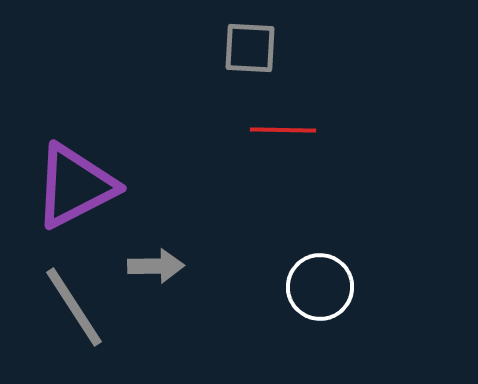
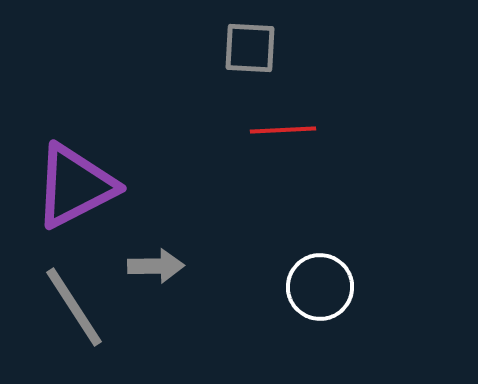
red line: rotated 4 degrees counterclockwise
